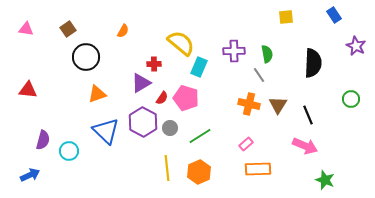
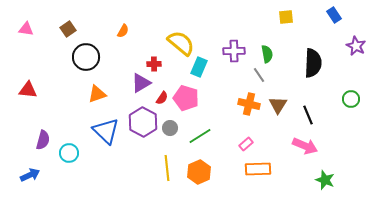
cyan circle: moved 2 px down
